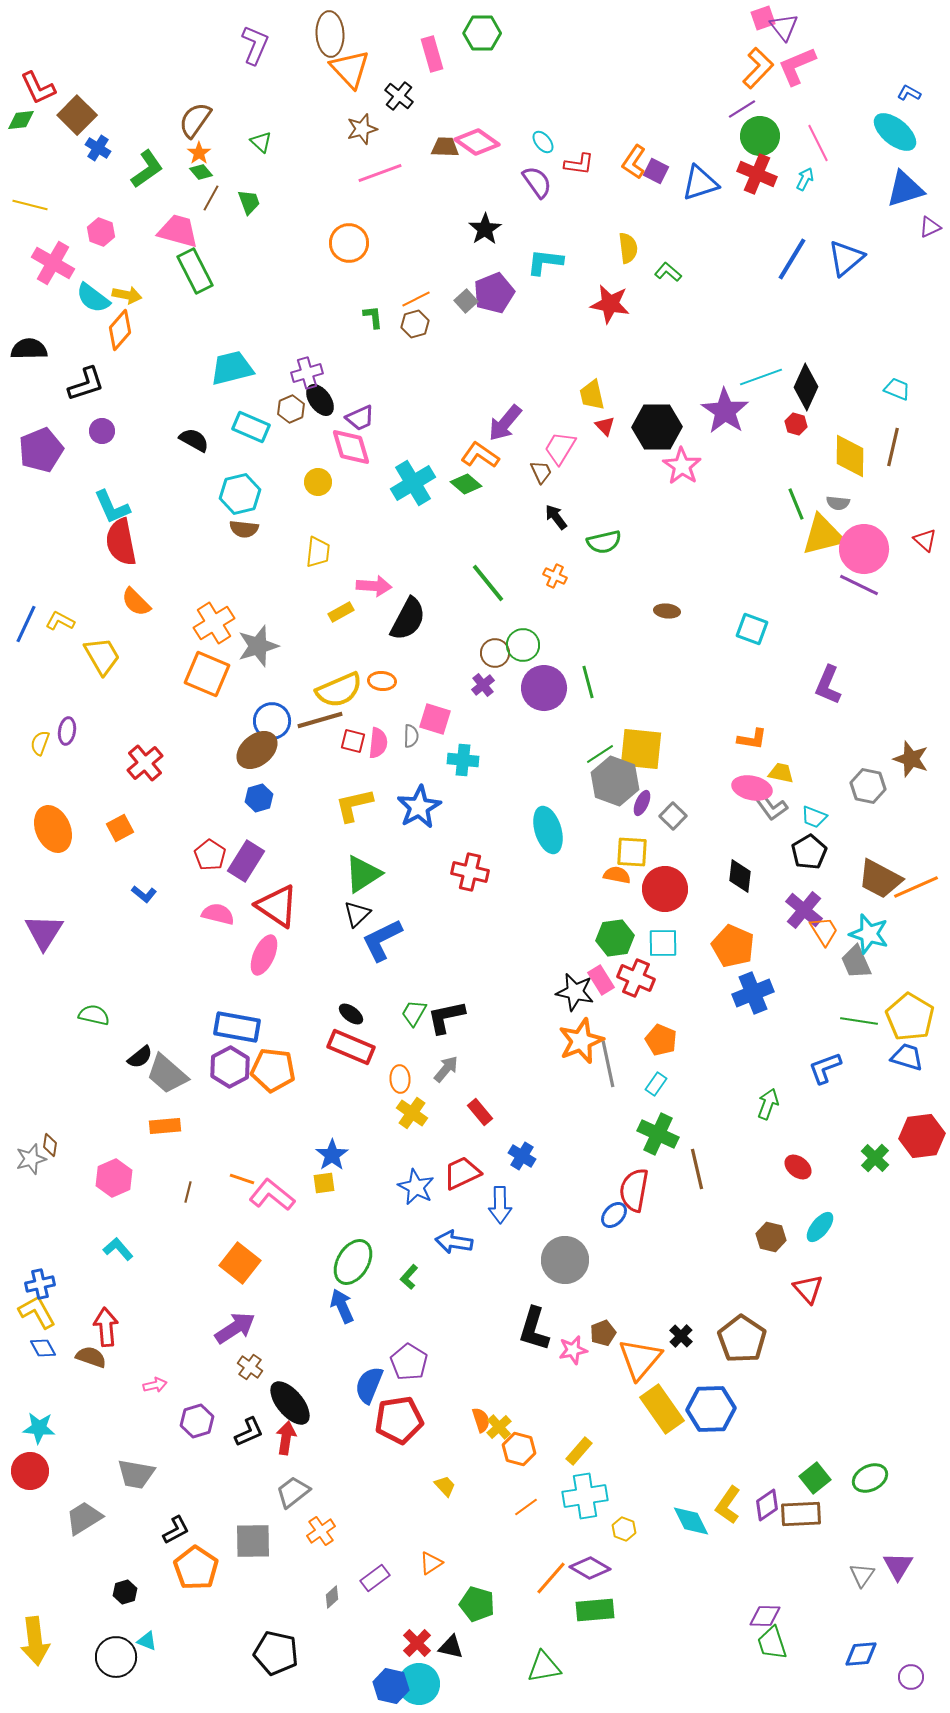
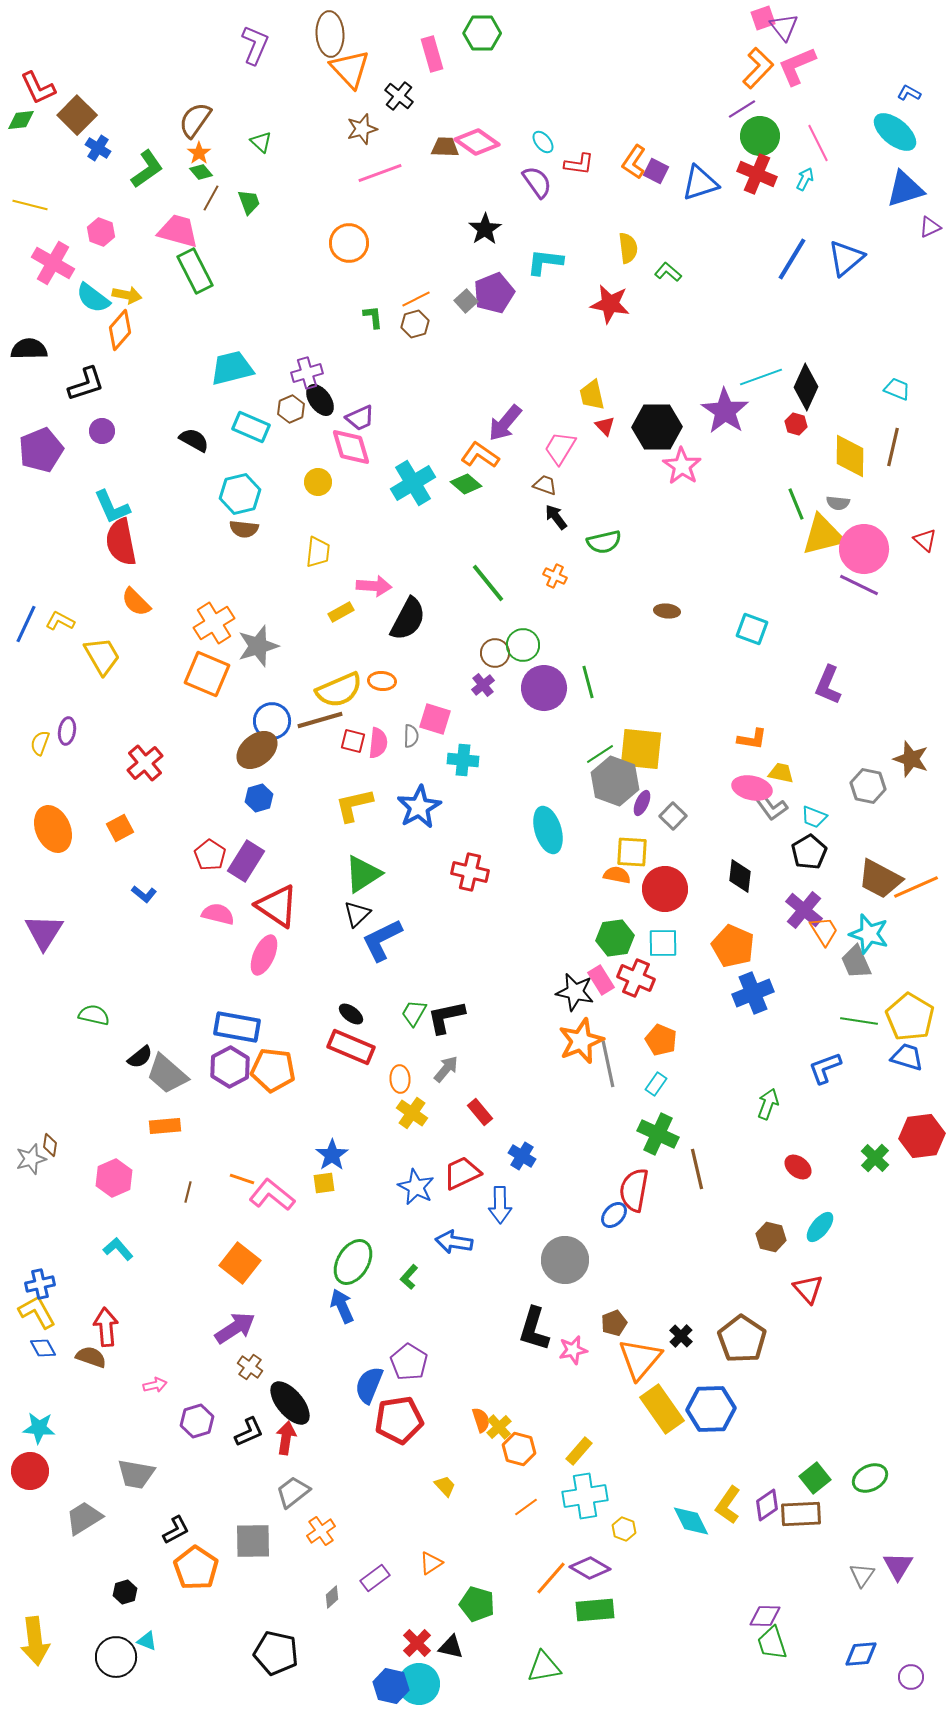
brown trapezoid at (541, 472): moved 4 px right, 13 px down; rotated 45 degrees counterclockwise
brown pentagon at (603, 1333): moved 11 px right, 10 px up
